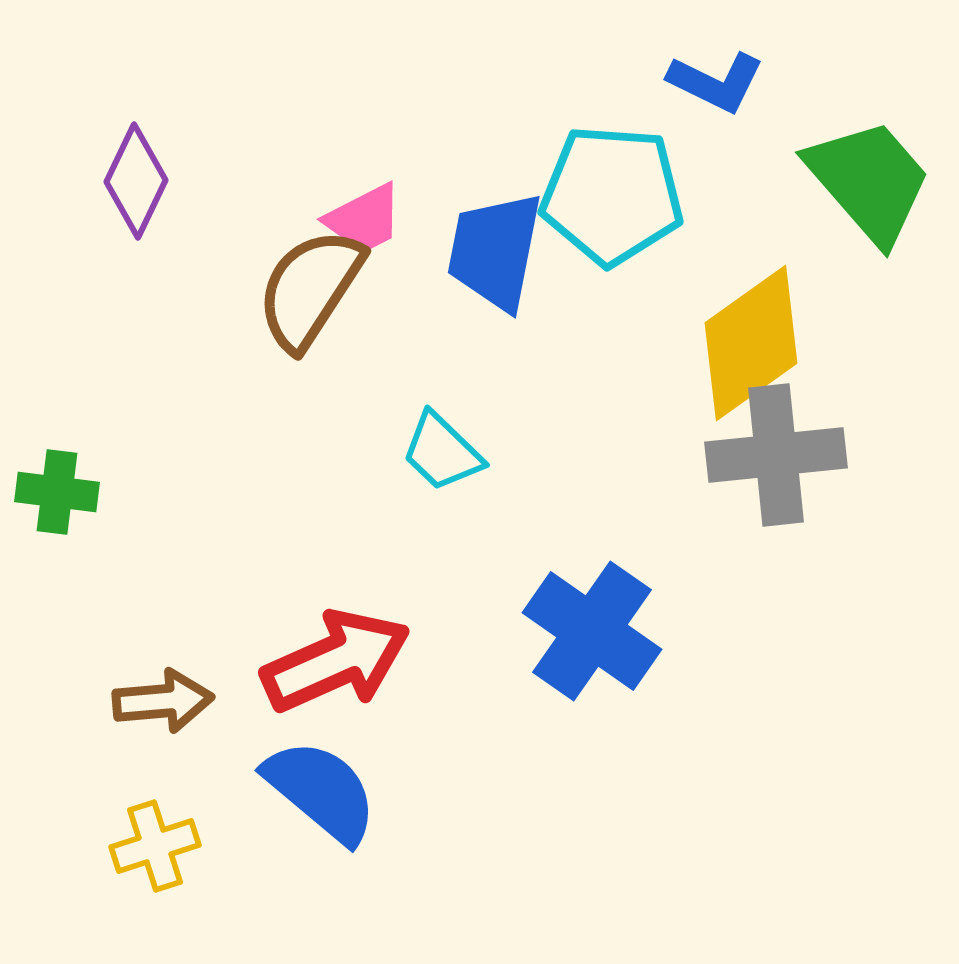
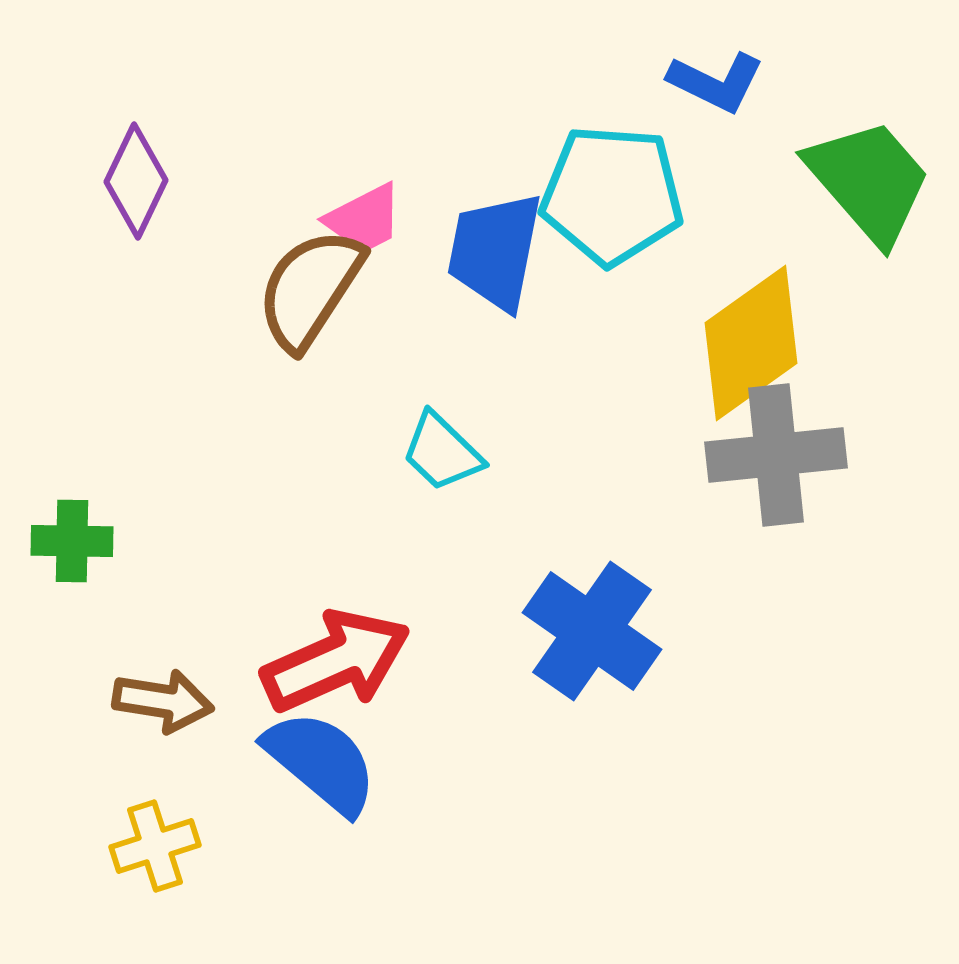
green cross: moved 15 px right, 49 px down; rotated 6 degrees counterclockwise
brown arrow: rotated 14 degrees clockwise
blue semicircle: moved 29 px up
